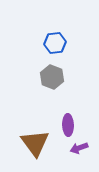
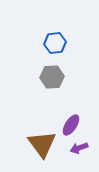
gray hexagon: rotated 25 degrees counterclockwise
purple ellipse: moved 3 px right; rotated 35 degrees clockwise
brown triangle: moved 7 px right, 1 px down
